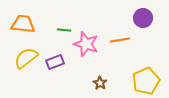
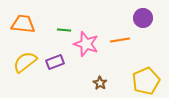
yellow semicircle: moved 1 px left, 4 px down
